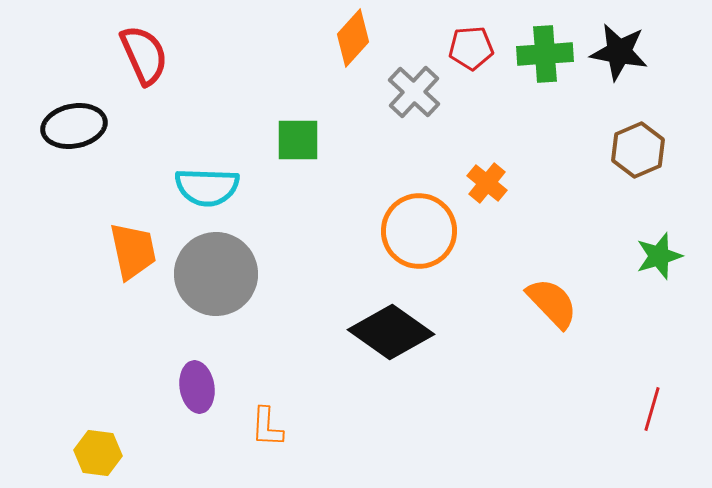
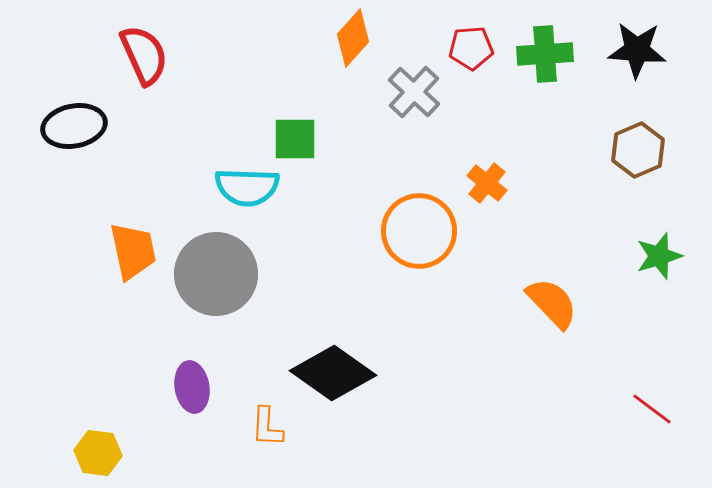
black star: moved 18 px right, 2 px up; rotated 6 degrees counterclockwise
green square: moved 3 px left, 1 px up
cyan semicircle: moved 40 px right
black diamond: moved 58 px left, 41 px down
purple ellipse: moved 5 px left
red line: rotated 69 degrees counterclockwise
